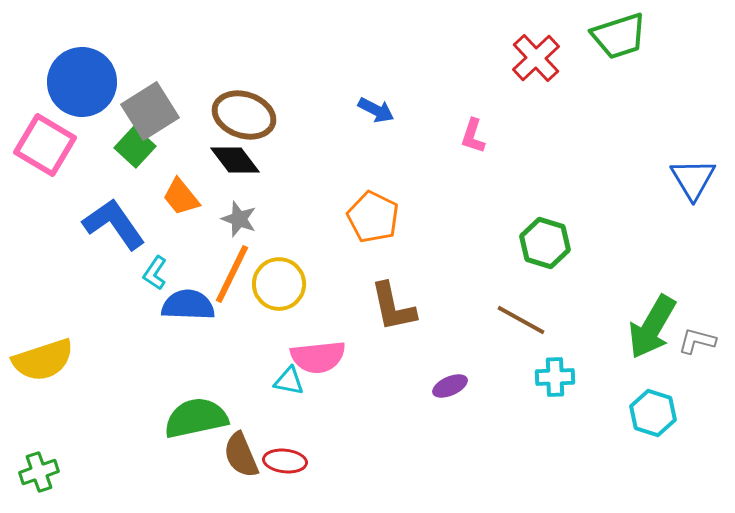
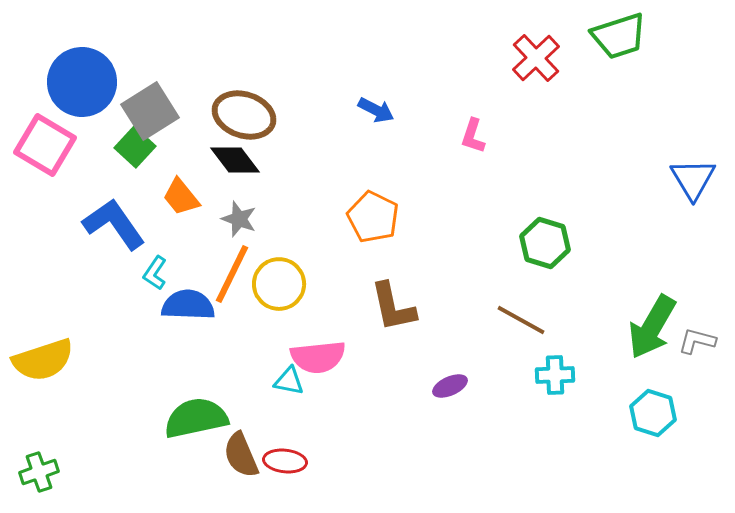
cyan cross: moved 2 px up
